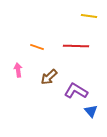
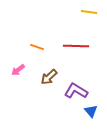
yellow line: moved 4 px up
pink arrow: rotated 120 degrees counterclockwise
